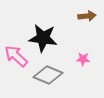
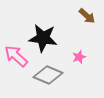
brown arrow: rotated 48 degrees clockwise
pink star: moved 4 px left, 2 px up; rotated 24 degrees counterclockwise
